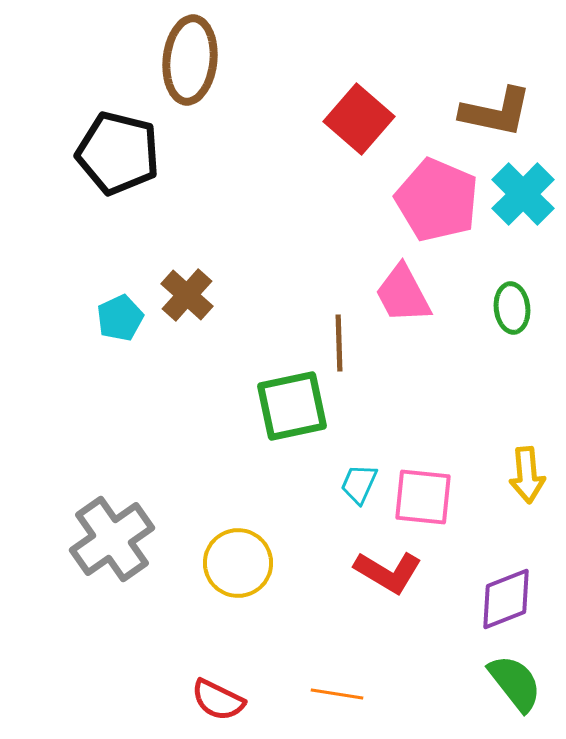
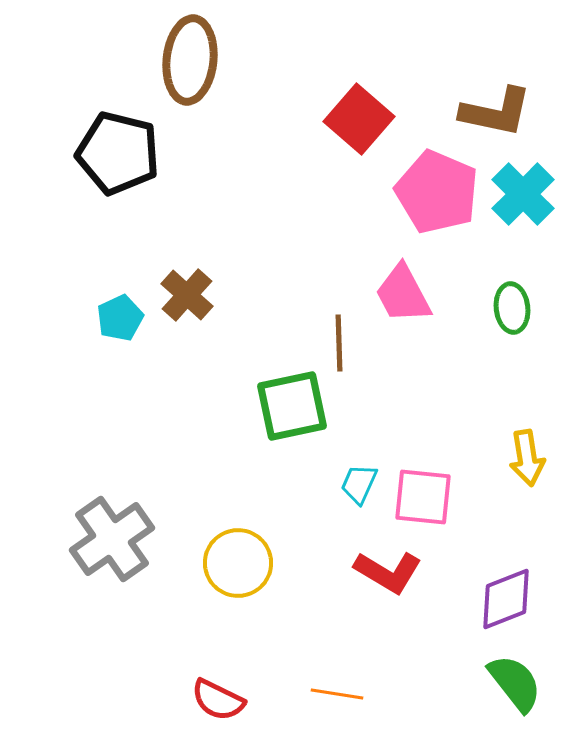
pink pentagon: moved 8 px up
yellow arrow: moved 17 px up; rotated 4 degrees counterclockwise
